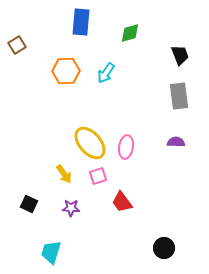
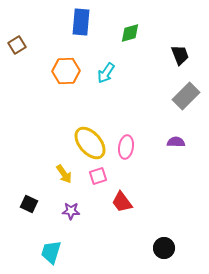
gray rectangle: moved 7 px right; rotated 52 degrees clockwise
purple star: moved 3 px down
